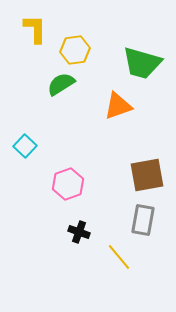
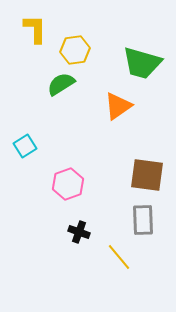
orange triangle: rotated 16 degrees counterclockwise
cyan square: rotated 15 degrees clockwise
brown square: rotated 18 degrees clockwise
gray rectangle: rotated 12 degrees counterclockwise
